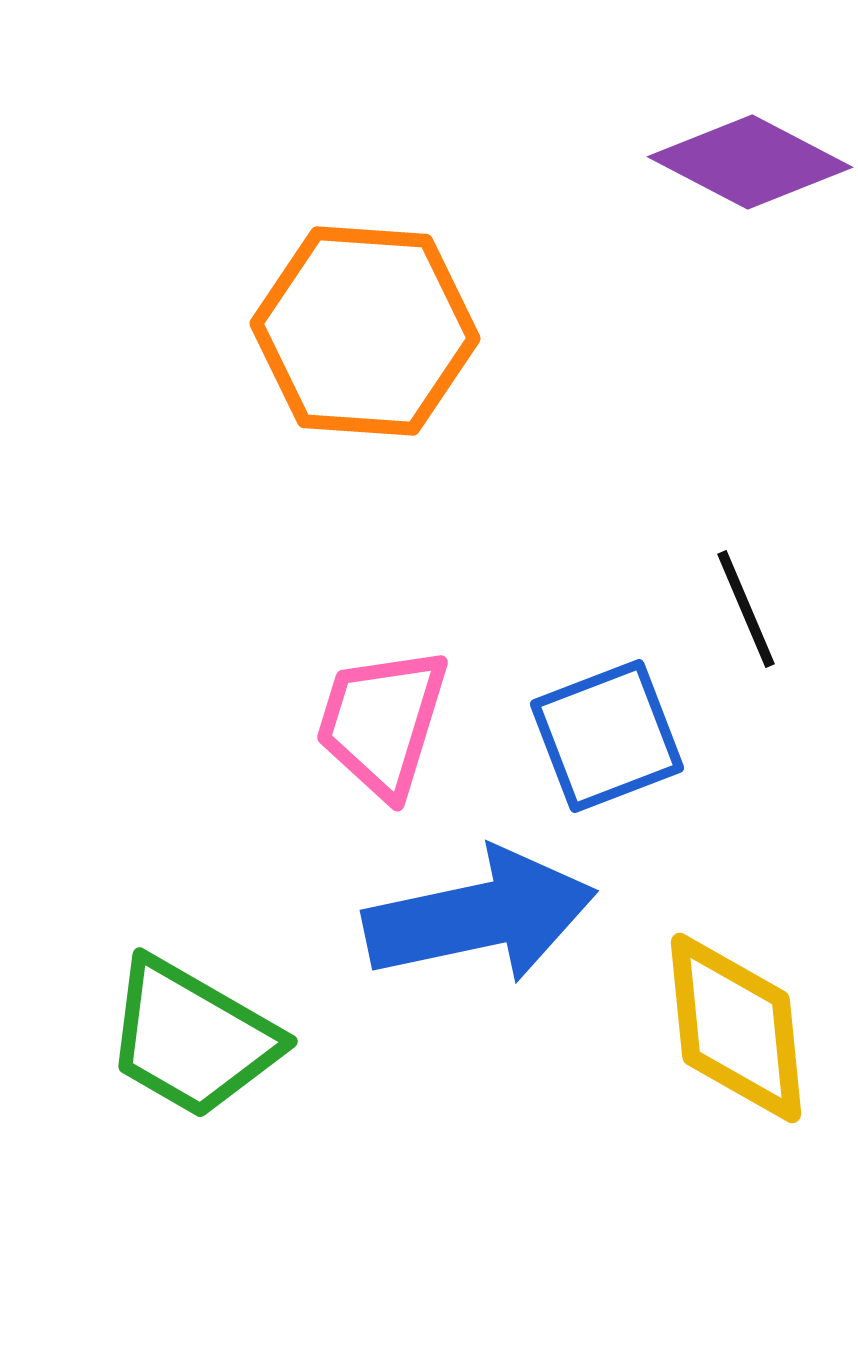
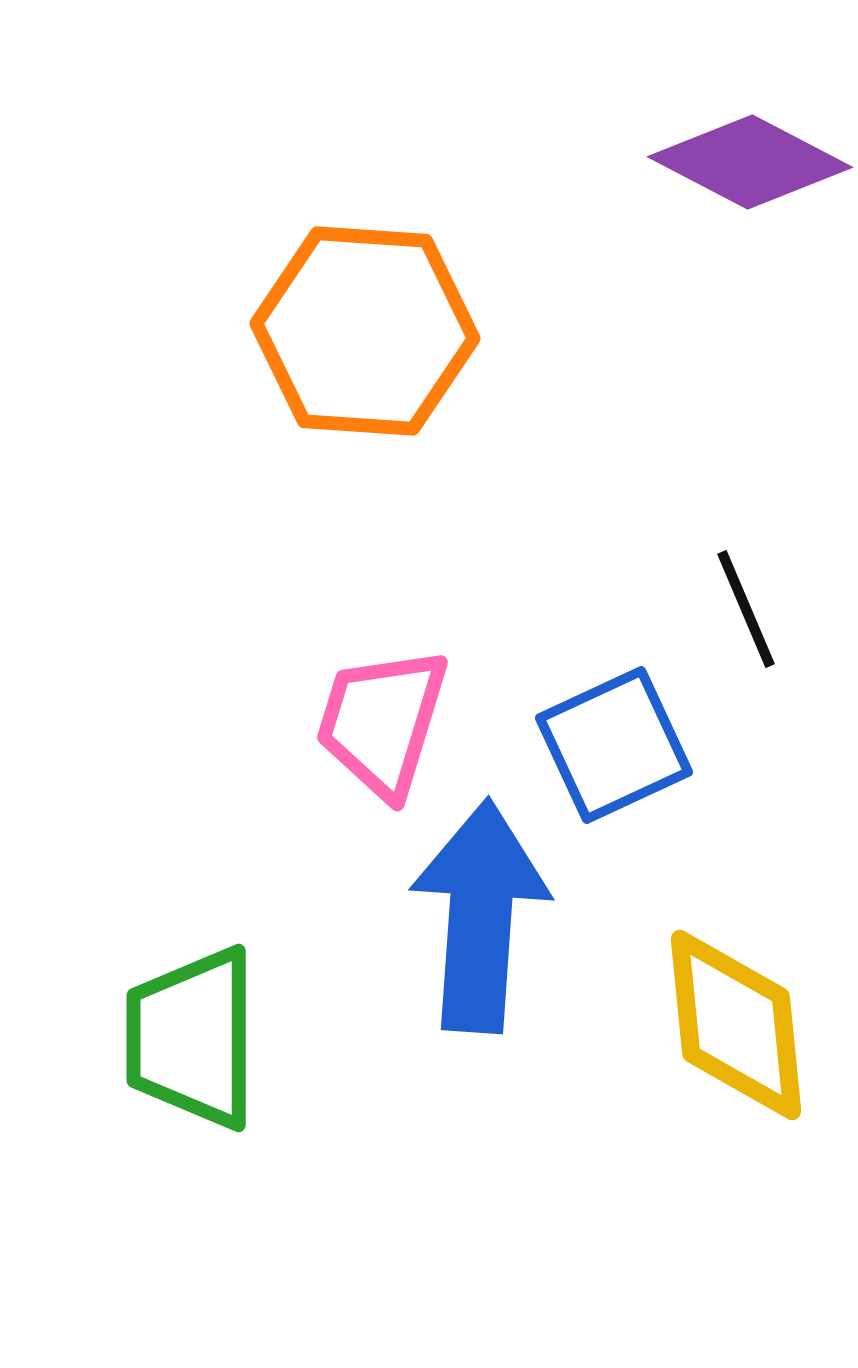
blue square: moved 7 px right, 9 px down; rotated 4 degrees counterclockwise
blue arrow: rotated 74 degrees counterclockwise
yellow diamond: moved 3 px up
green trapezoid: rotated 60 degrees clockwise
